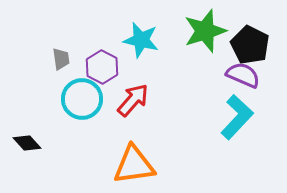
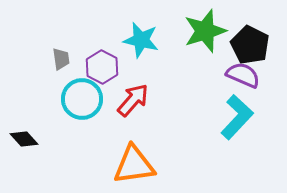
black diamond: moved 3 px left, 4 px up
